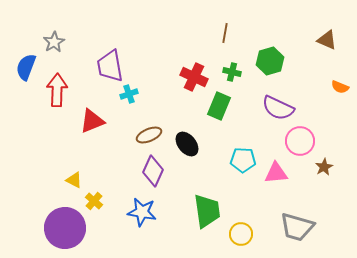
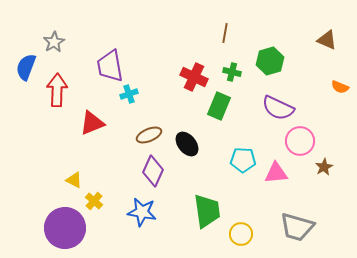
red triangle: moved 2 px down
